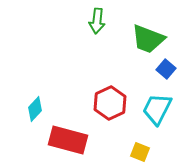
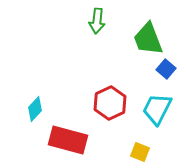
green trapezoid: rotated 48 degrees clockwise
